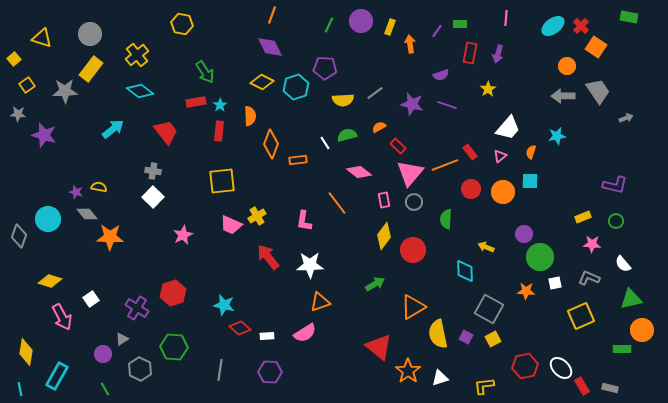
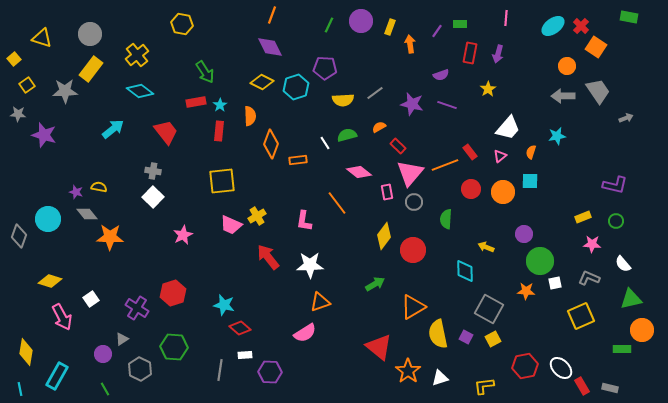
pink rectangle at (384, 200): moved 3 px right, 8 px up
green circle at (540, 257): moved 4 px down
white rectangle at (267, 336): moved 22 px left, 19 px down
